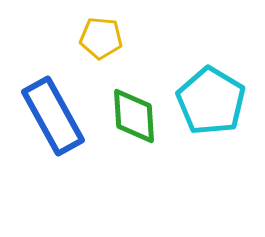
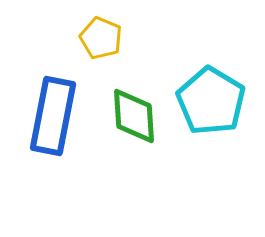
yellow pentagon: rotated 18 degrees clockwise
blue rectangle: rotated 40 degrees clockwise
